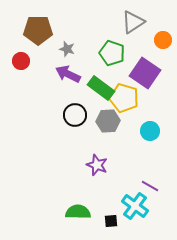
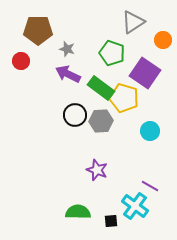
gray hexagon: moved 7 px left
purple star: moved 5 px down
